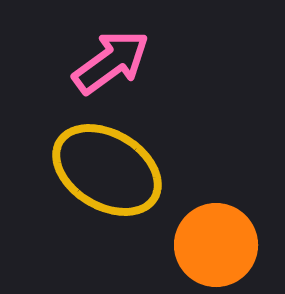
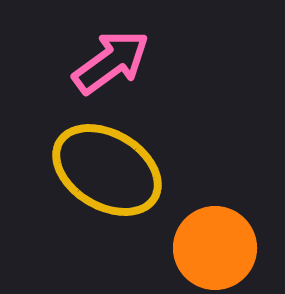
orange circle: moved 1 px left, 3 px down
